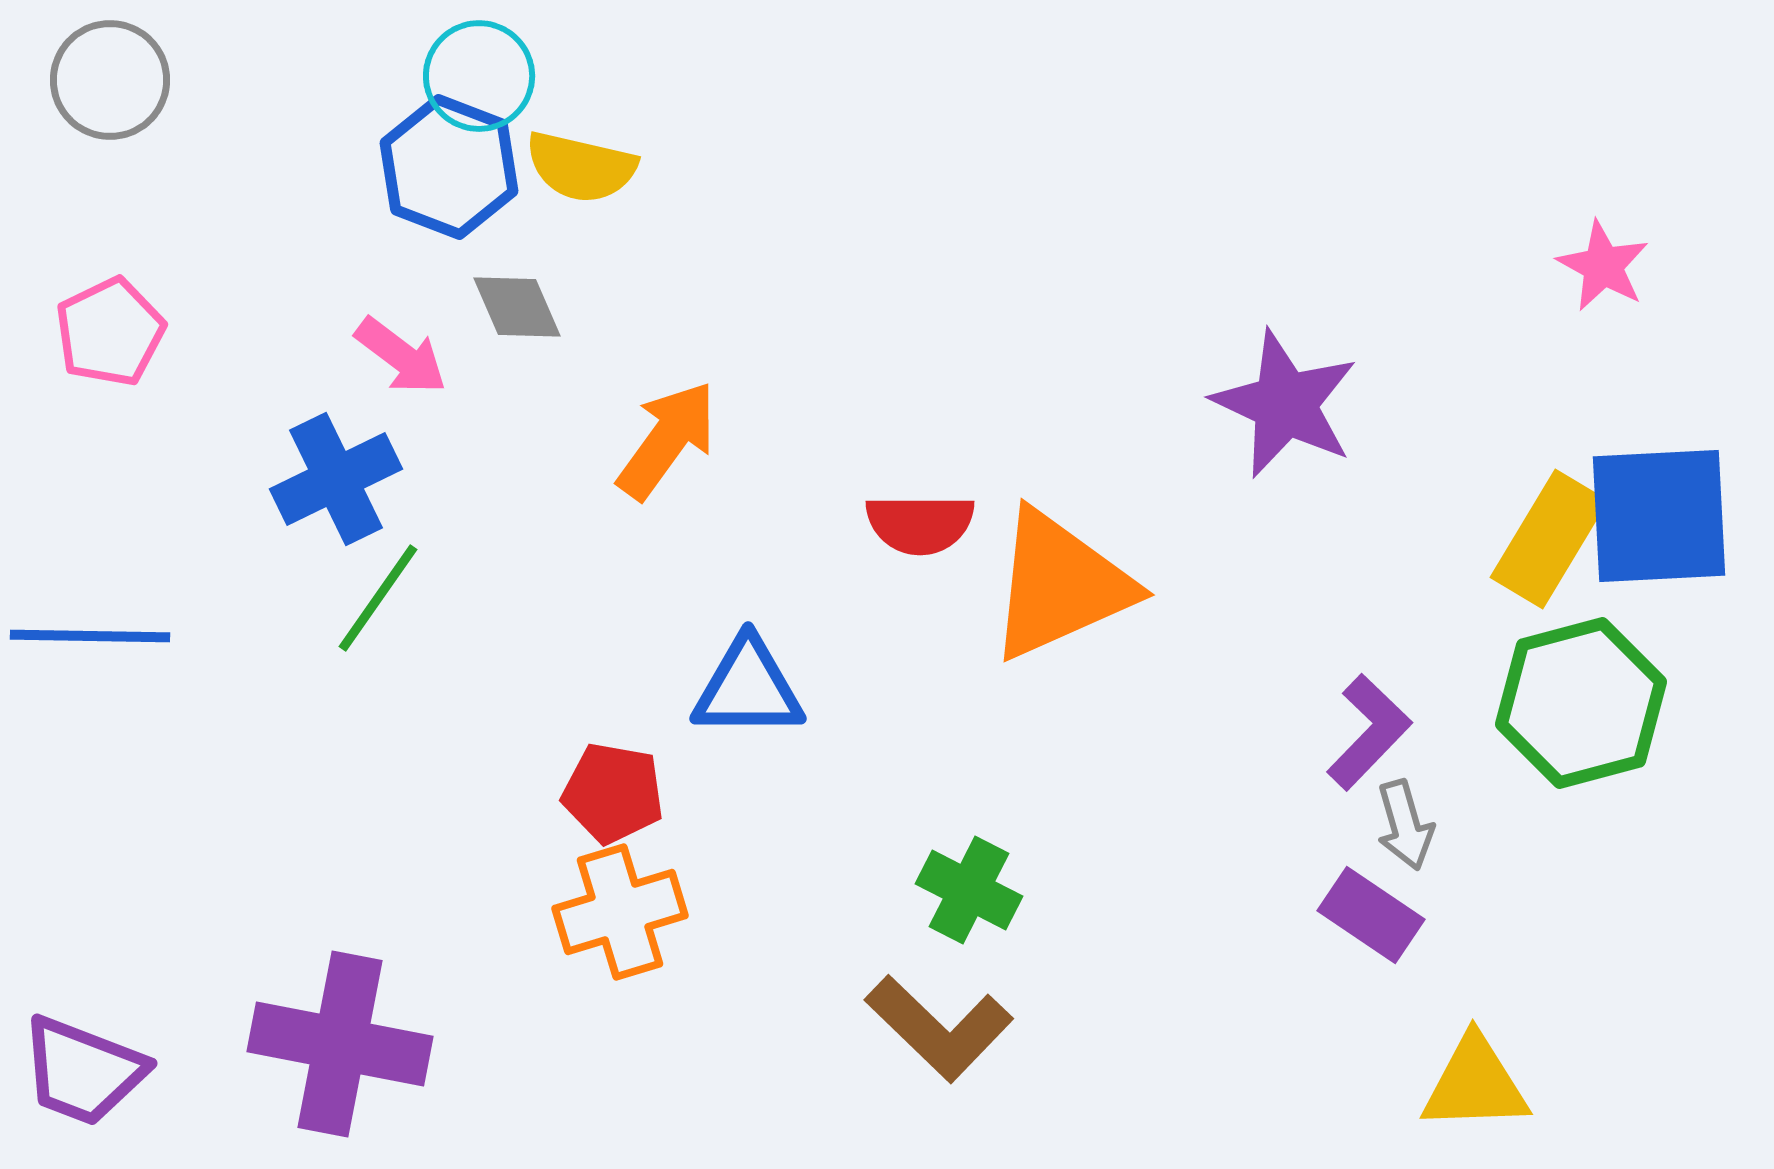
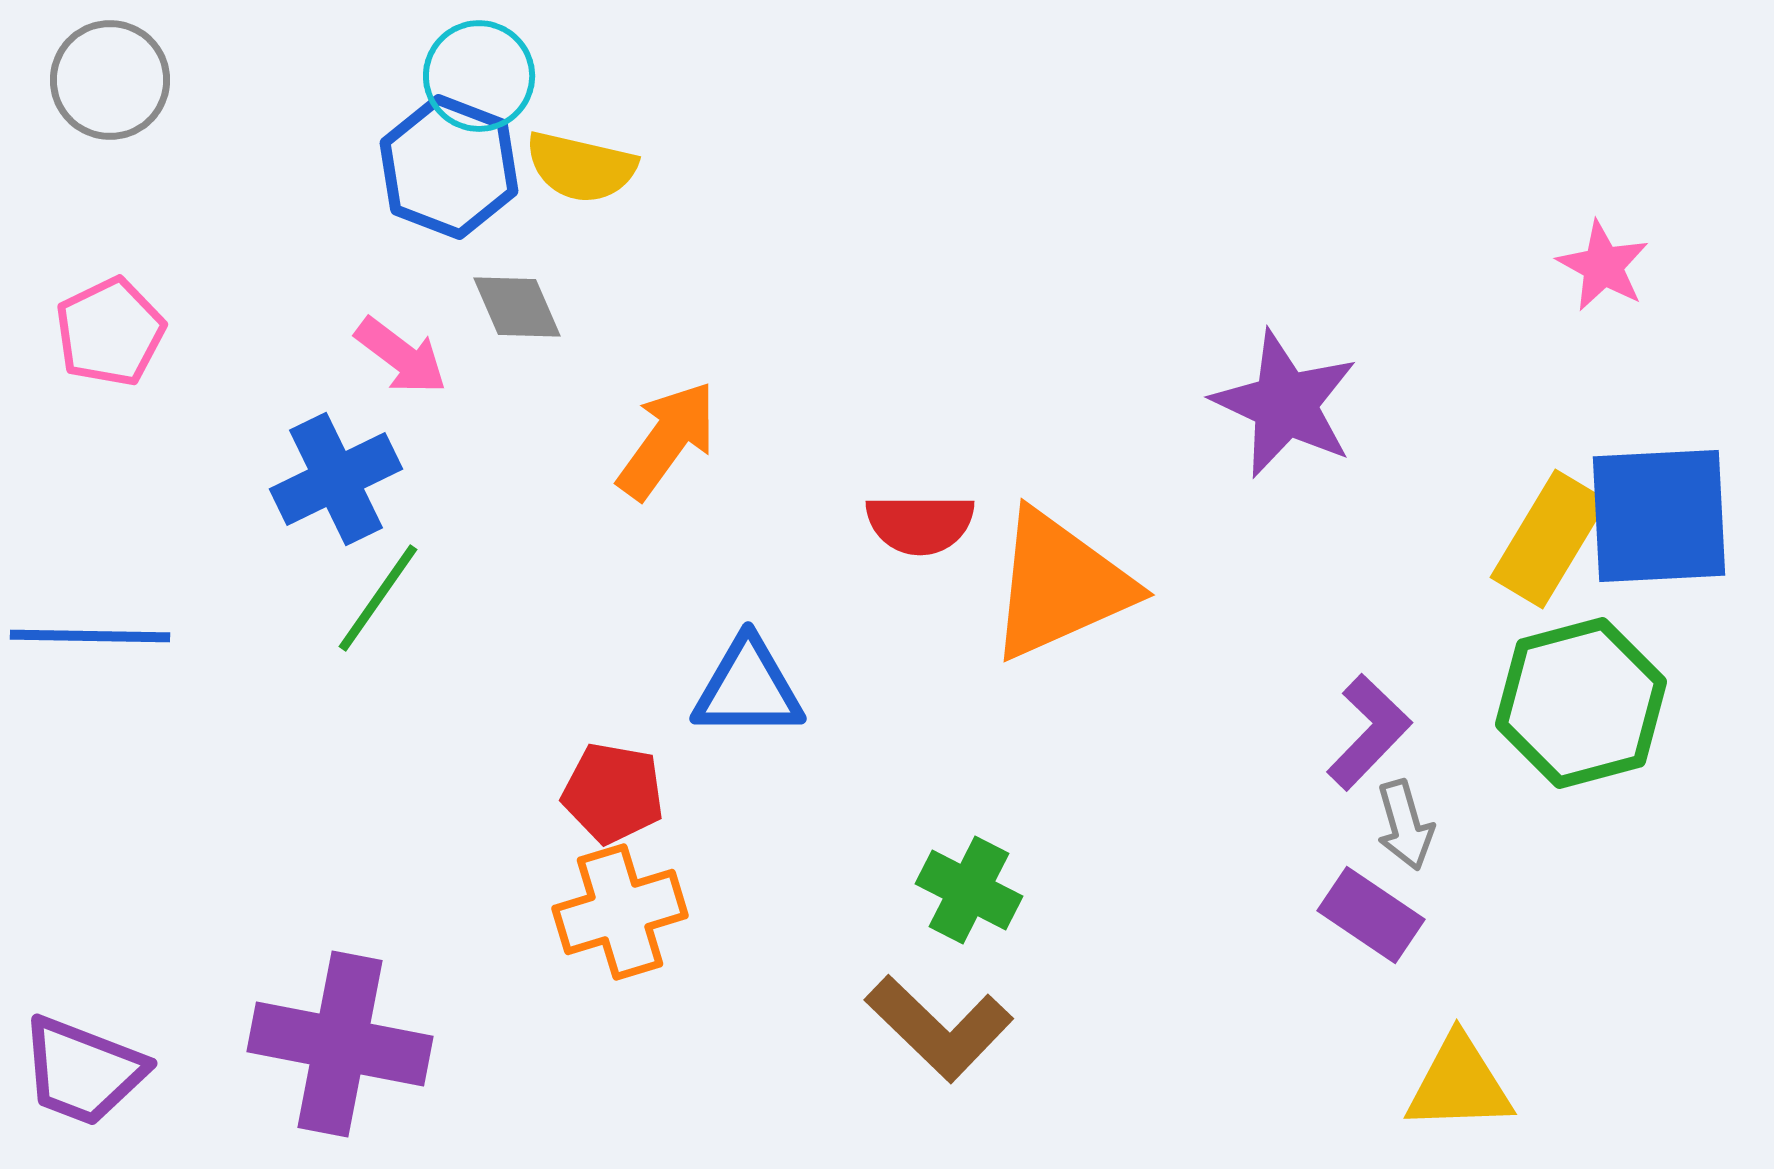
yellow triangle: moved 16 px left
